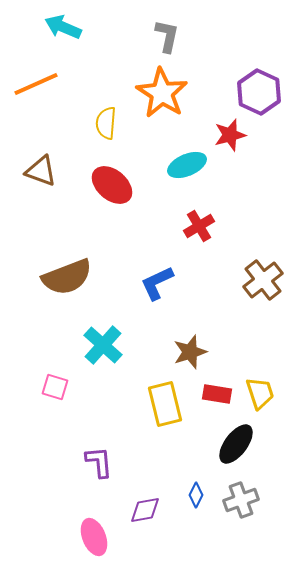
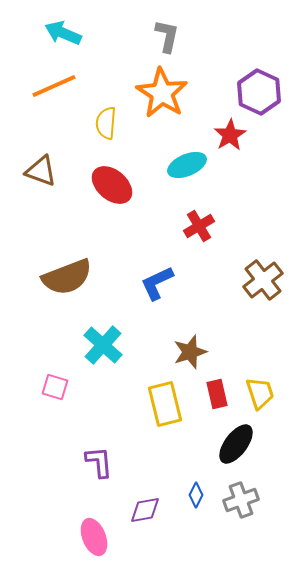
cyan arrow: moved 6 px down
orange line: moved 18 px right, 2 px down
red star: rotated 16 degrees counterclockwise
red rectangle: rotated 68 degrees clockwise
